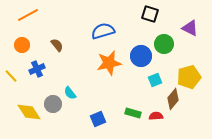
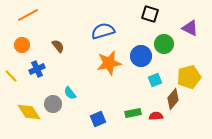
brown semicircle: moved 1 px right, 1 px down
green rectangle: rotated 28 degrees counterclockwise
